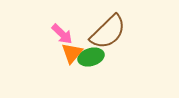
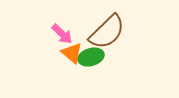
brown semicircle: moved 1 px left
orange triangle: rotated 30 degrees counterclockwise
